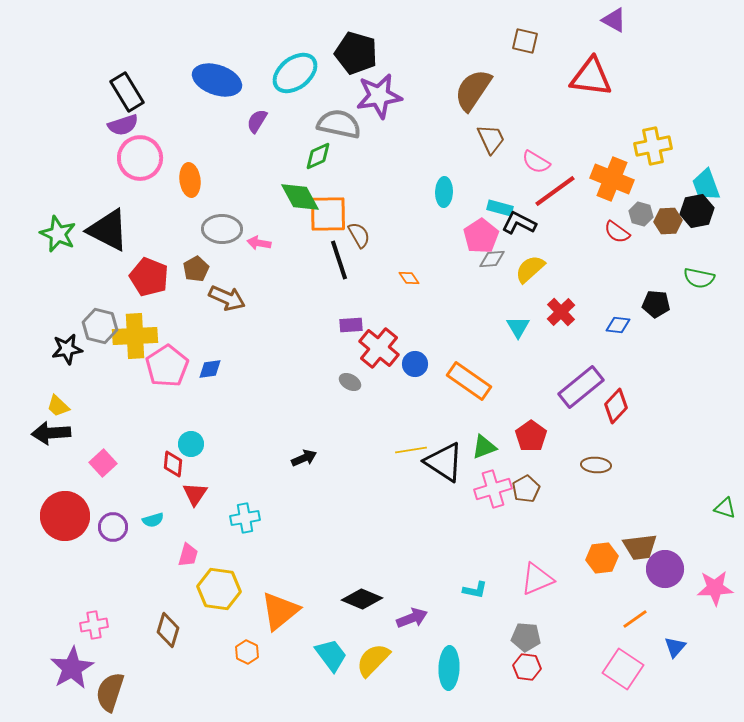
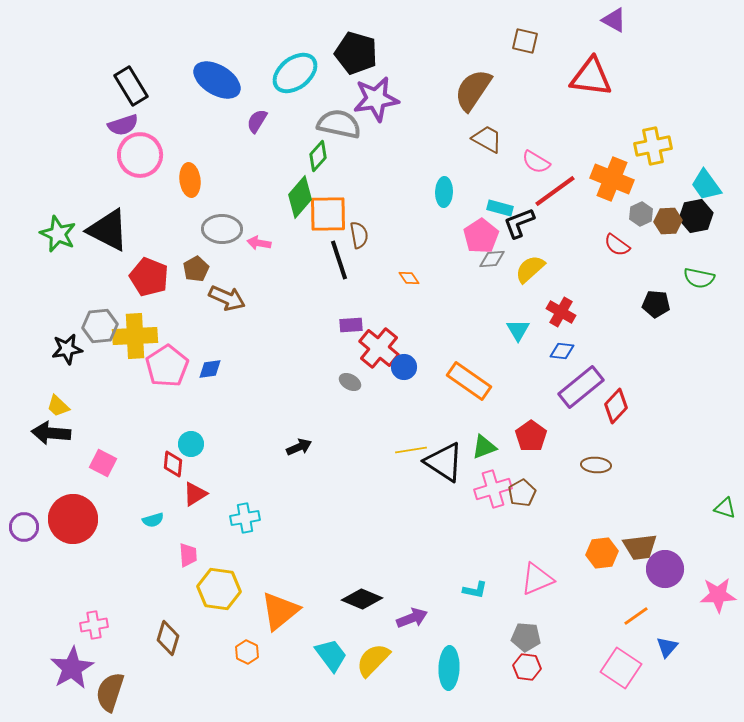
blue ellipse at (217, 80): rotated 12 degrees clockwise
black rectangle at (127, 92): moved 4 px right, 6 px up
purple star at (379, 96): moved 3 px left, 3 px down
brown trapezoid at (491, 139): moved 4 px left; rotated 36 degrees counterclockwise
green diamond at (318, 156): rotated 24 degrees counterclockwise
pink circle at (140, 158): moved 3 px up
cyan trapezoid at (706, 185): rotated 16 degrees counterclockwise
green diamond at (300, 197): rotated 69 degrees clockwise
black hexagon at (697, 211): moved 1 px left, 5 px down
gray hexagon at (641, 214): rotated 20 degrees clockwise
black L-shape at (519, 223): rotated 48 degrees counterclockwise
red semicircle at (617, 232): moved 13 px down
brown semicircle at (359, 235): rotated 20 degrees clockwise
red cross at (561, 312): rotated 16 degrees counterclockwise
blue diamond at (618, 325): moved 56 px left, 26 px down
gray hexagon at (100, 326): rotated 20 degrees counterclockwise
cyan triangle at (518, 327): moved 3 px down
blue circle at (415, 364): moved 11 px left, 3 px down
black arrow at (51, 433): rotated 9 degrees clockwise
black arrow at (304, 458): moved 5 px left, 11 px up
pink square at (103, 463): rotated 20 degrees counterclockwise
brown pentagon at (526, 489): moved 4 px left, 4 px down
red triangle at (195, 494): rotated 24 degrees clockwise
red circle at (65, 516): moved 8 px right, 3 px down
purple circle at (113, 527): moved 89 px left
pink trapezoid at (188, 555): rotated 20 degrees counterclockwise
orange hexagon at (602, 558): moved 5 px up
pink star at (715, 588): moved 3 px right, 7 px down
orange line at (635, 619): moved 1 px right, 3 px up
brown diamond at (168, 630): moved 8 px down
blue triangle at (675, 647): moved 8 px left
pink square at (623, 669): moved 2 px left, 1 px up
